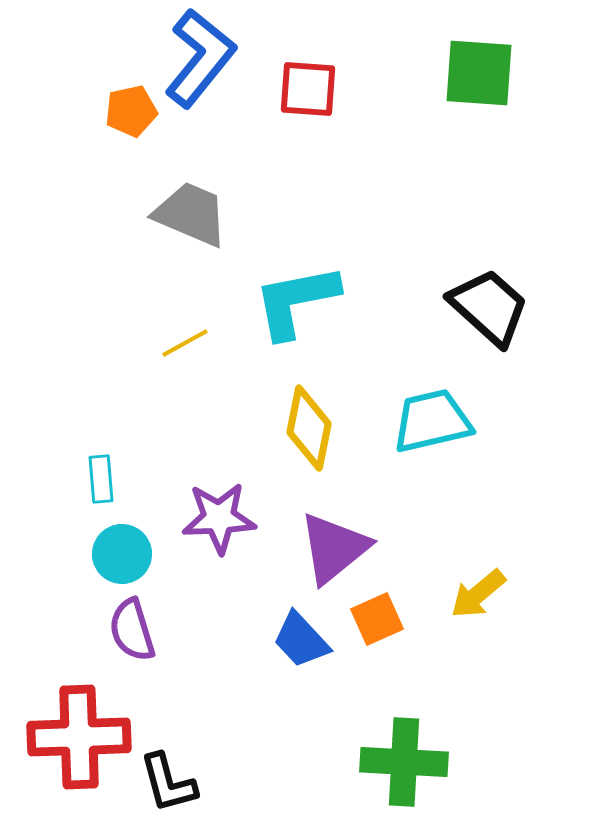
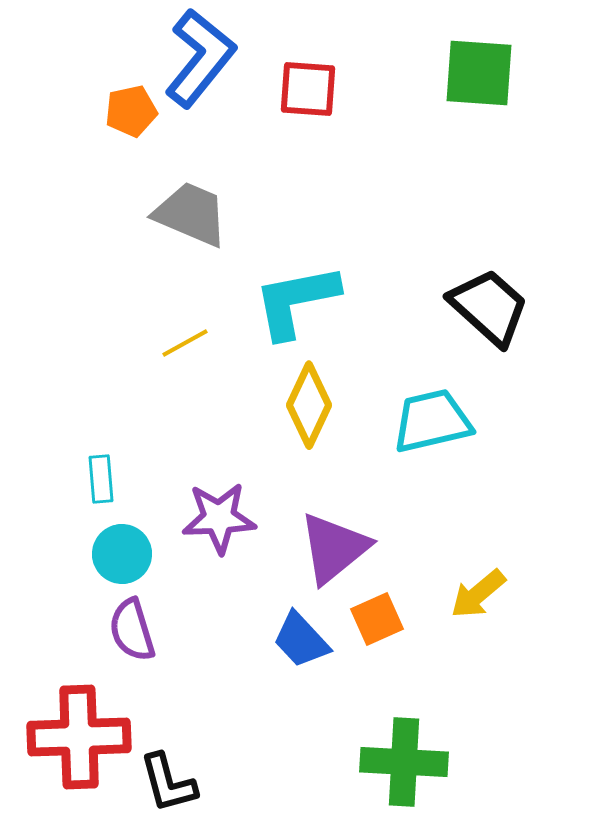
yellow diamond: moved 23 px up; rotated 14 degrees clockwise
